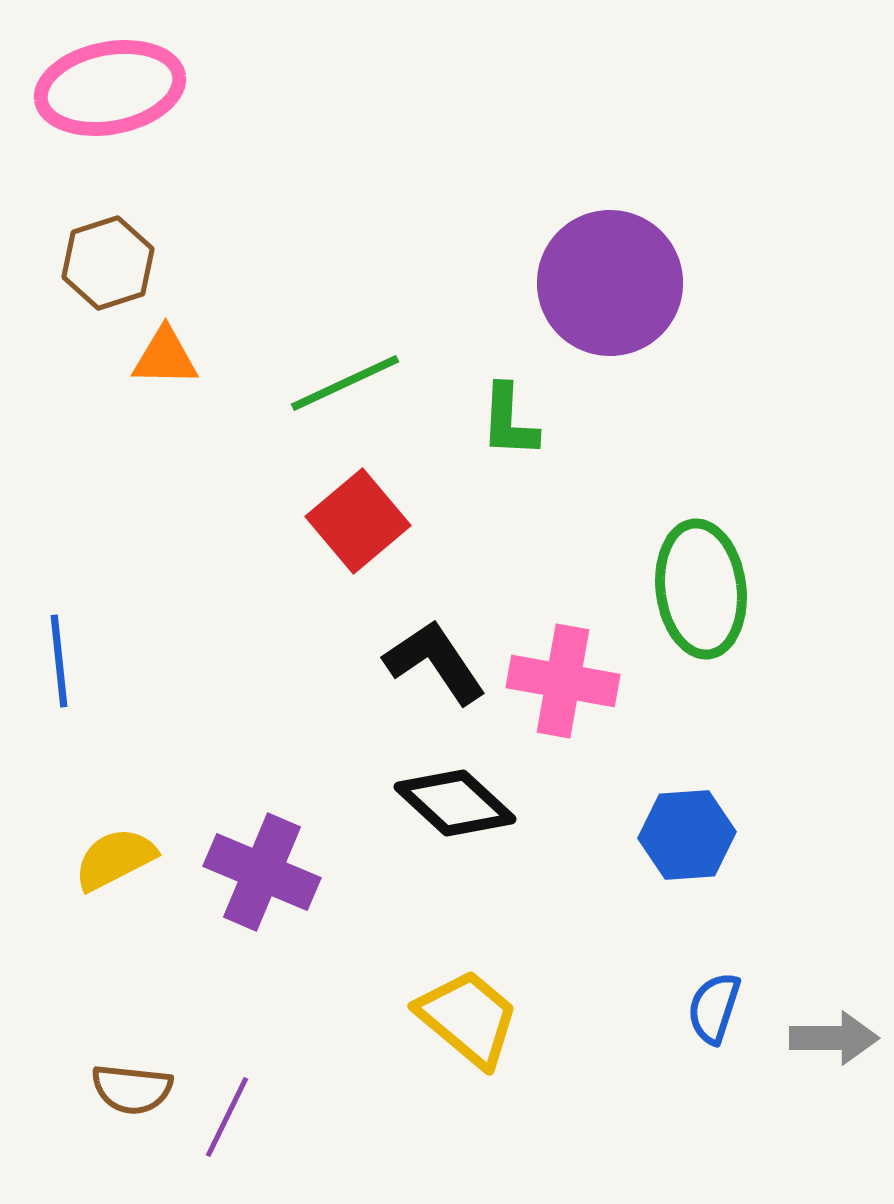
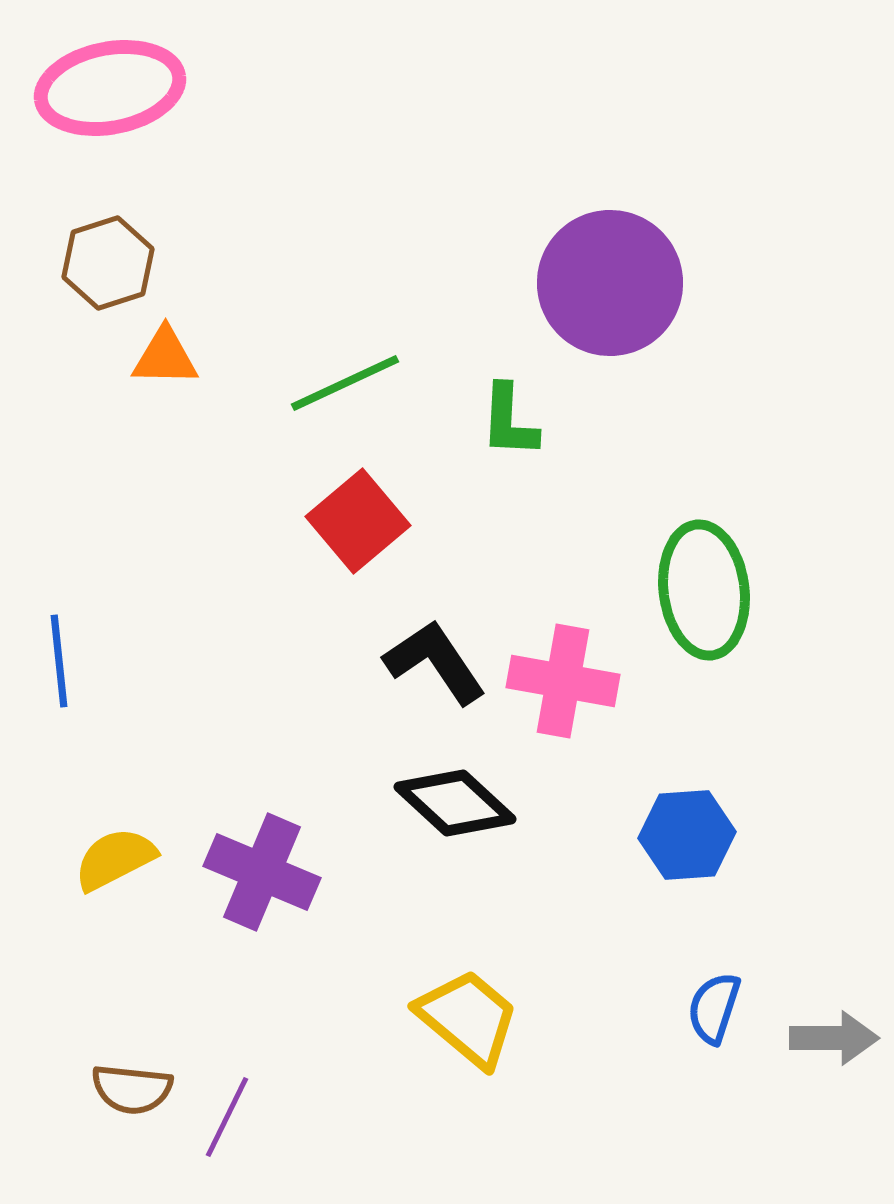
green ellipse: moved 3 px right, 1 px down
